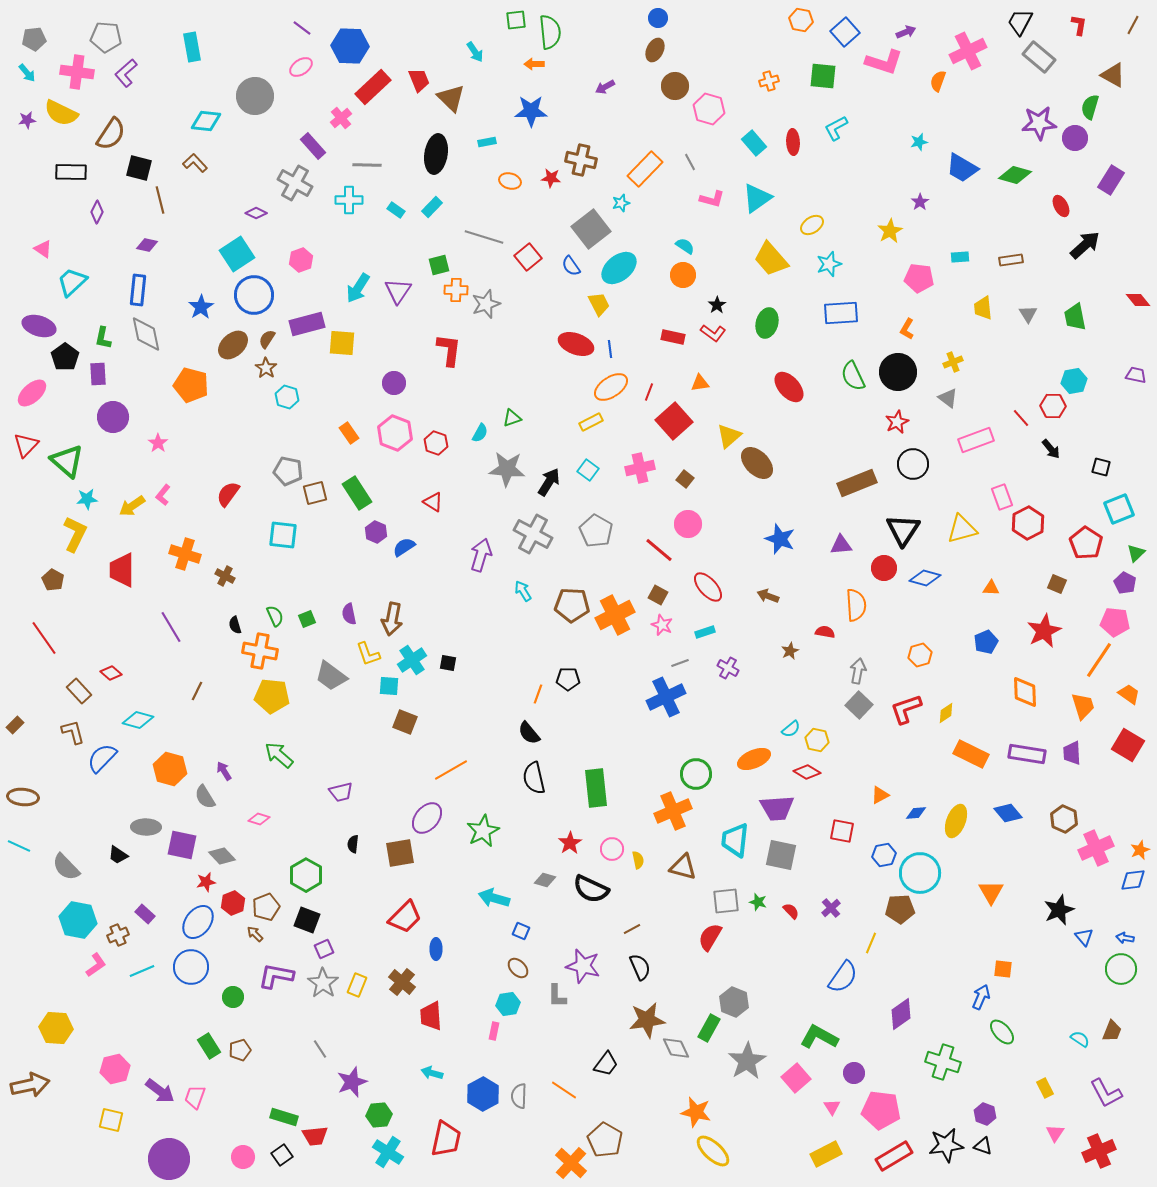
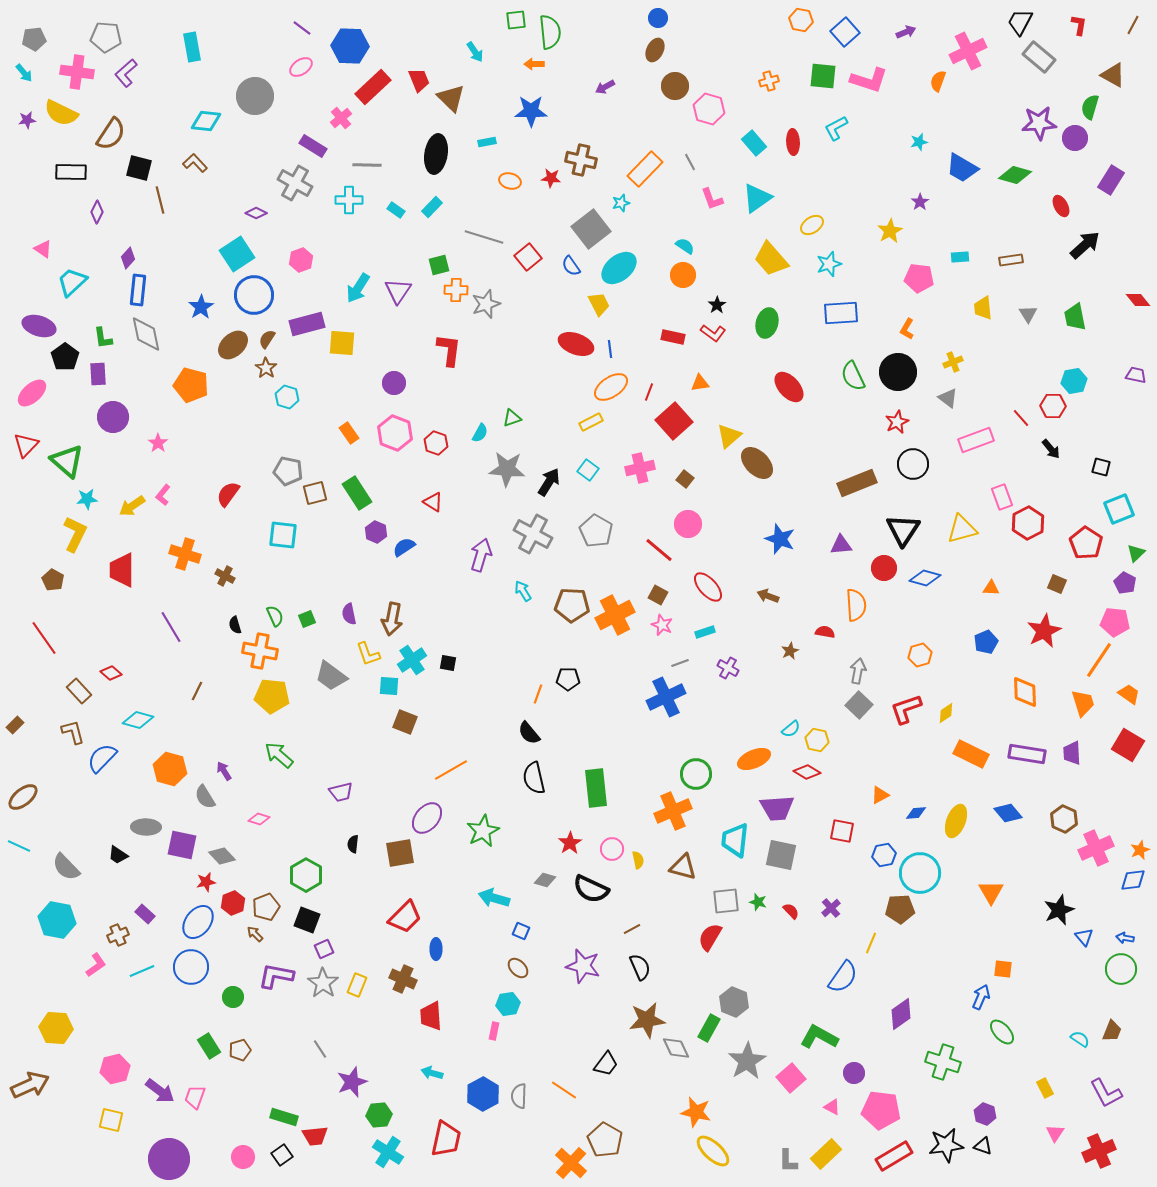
pink L-shape at (884, 62): moved 15 px left, 18 px down
cyan arrow at (27, 73): moved 3 px left
purple rectangle at (313, 146): rotated 16 degrees counterclockwise
pink L-shape at (712, 199): rotated 55 degrees clockwise
purple diamond at (147, 245): moved 19 px left, 13 px down; rotated 60 degrees counterclockwise
green L-shape at (103, 338): rotated 20 degrees counterclockwise
orange trapezoid at (1083, 706): moved 3 px up
brown ellipse at (23, 797): rotated 44 degrees counterclockwise
cyan hexagon at (78, 920): moved 21 px left
brown cross at (402, 982): moved 1 px right, 3 px up; rotated 16 degrees counterclockwise
gray L-shape at (557, 996): moved 231 px right, 165 px down
pink square at (796, 1078): moved 5 px left
brown arrow at (30, 1085): rotated 12 degrees counterclockwise
pink triangle at (832, 1107): rotated 30 degrees counterclockwise
yellow rectangle at (826, 1154): rotated 16 degrees counterclockwise
